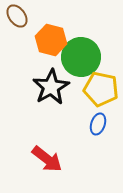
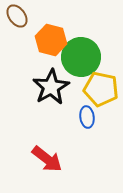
blue ellipse: moved 11 px left, 7 px up; rotated 25 degrees counterclockwise
